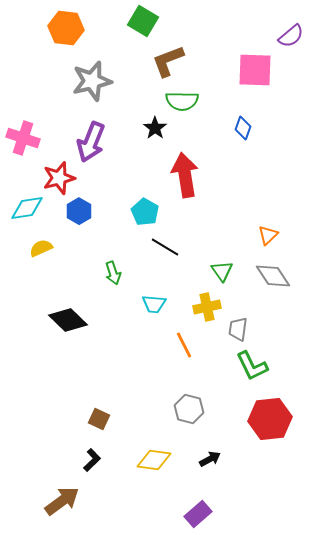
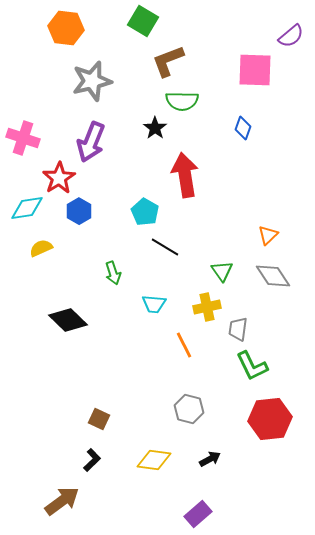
red star: rotated 16 degrees counterclockwise
